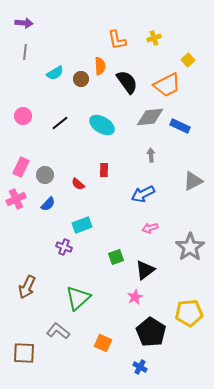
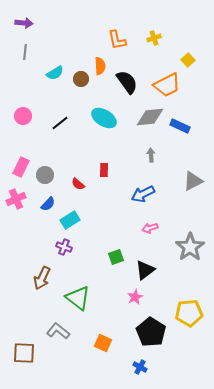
cyan ellipse: moved 2 px right, 7 px up
cyan rectangle: moved 12 px left, 5 px up; rotated 12 degrees counterclockwise
brown arrow: moved 15 px right, 9 px up
green triangle: rotated 40 degrees counterclockwise
